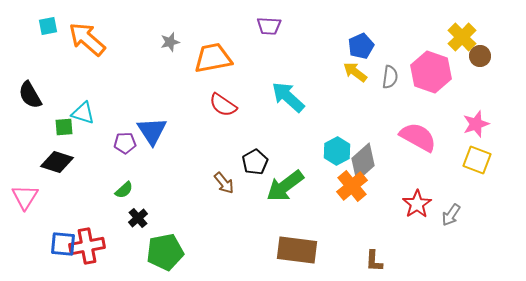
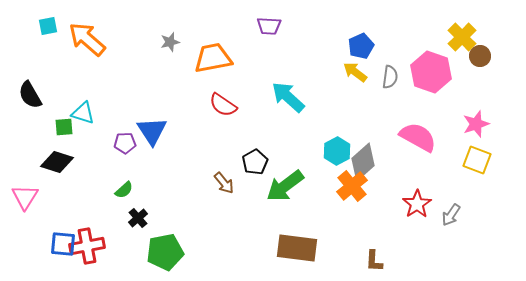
brown rectangle: moved 2 px up
